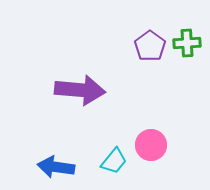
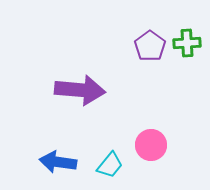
cyan trapezoid: moved 4 px left, 4 px down
blue arrow: moved 2 px right, 5 px up
